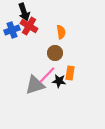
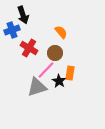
black arrow: moved 1 px left, 3 px down
red cross: moved 22 px down
orange semicircle: rotated 32 degrees counterclockwise
pink line: moved 1 px left, 5 px up
black star: rotated 24 degrees clockwise
gray triangle: moved 2 px right, 2 px down
